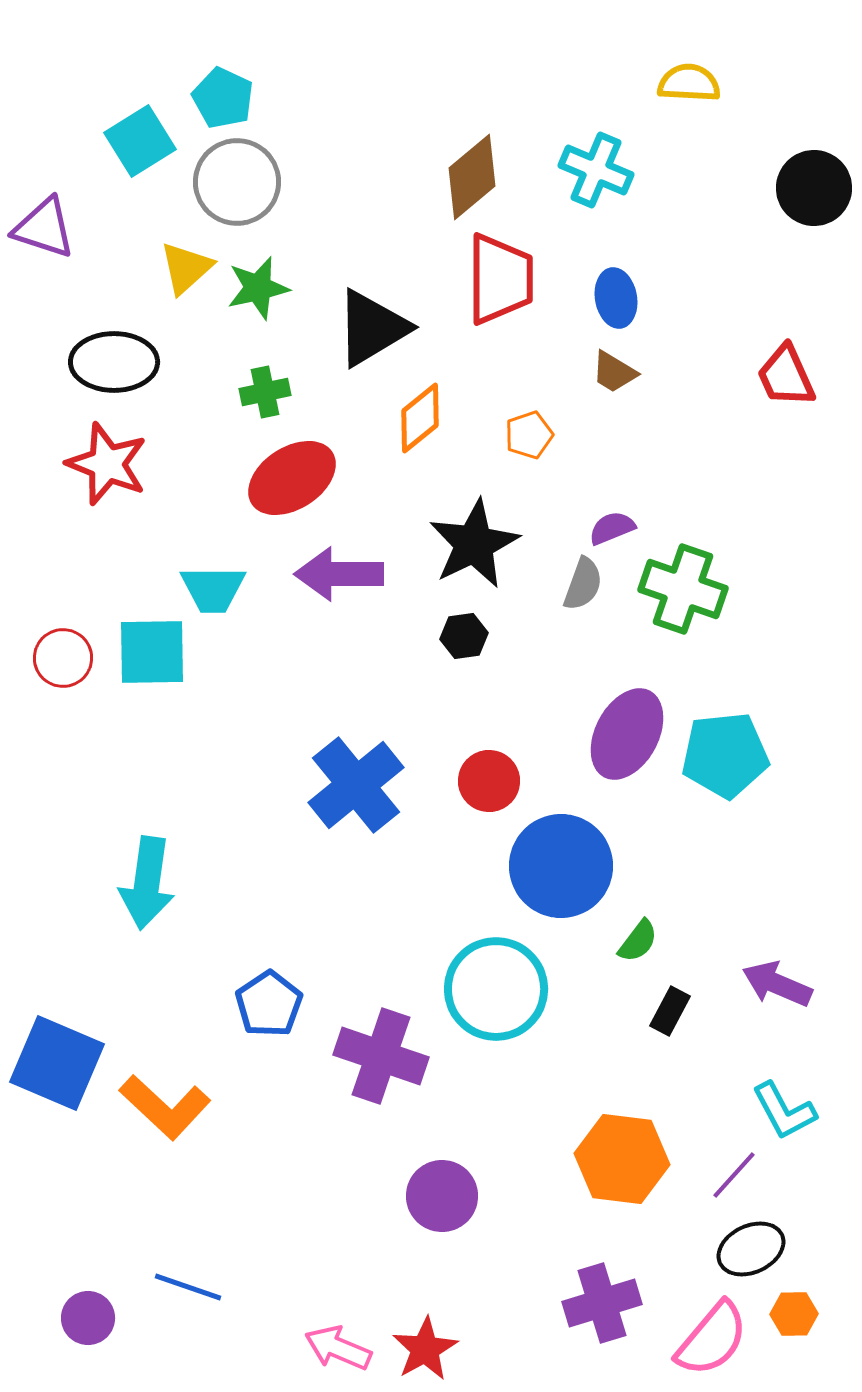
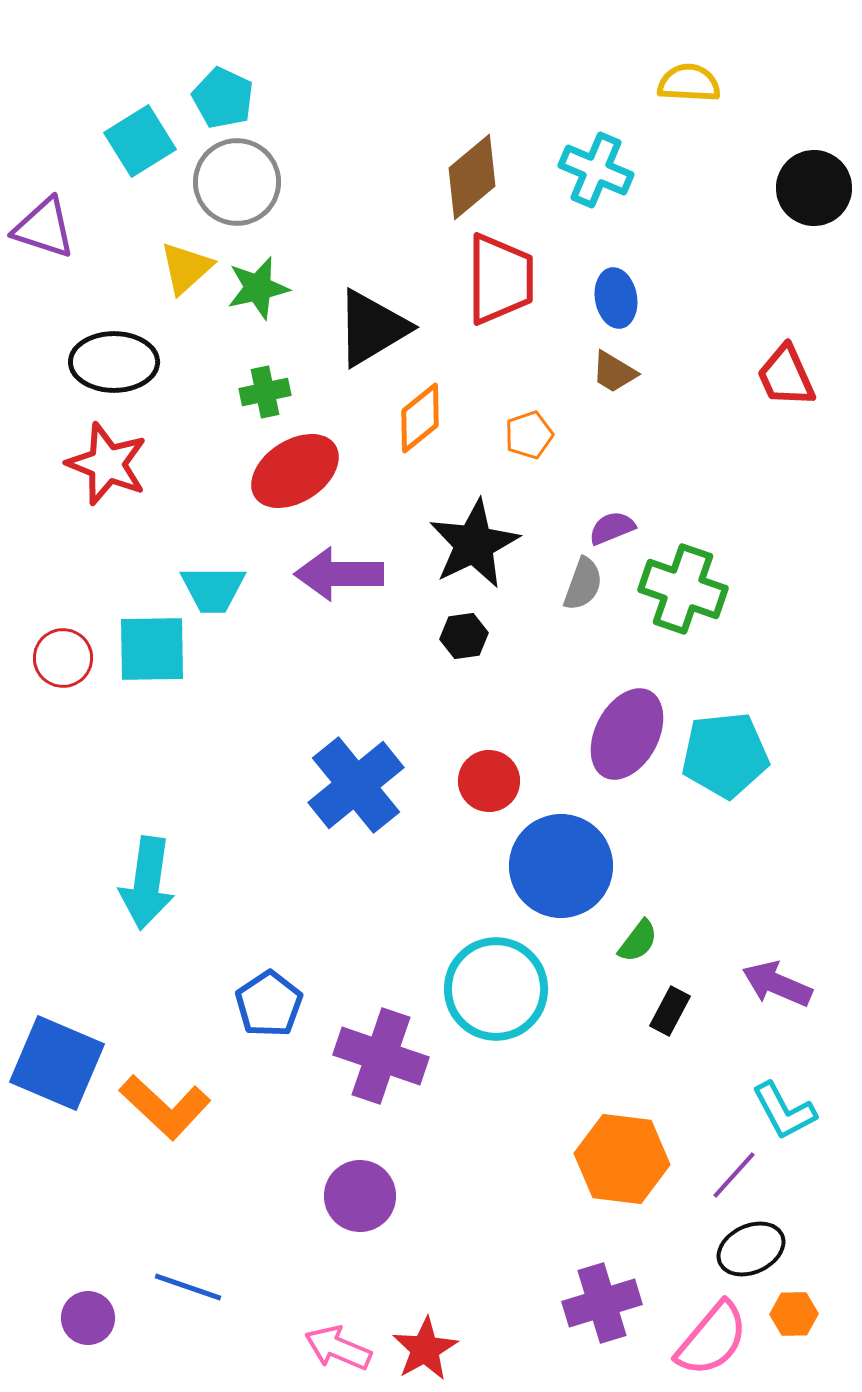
red ellipse at (292, 478): moved 3 px right, 7 px up
cyan square at (152, 652): moved 3 px up
purple circle at (442, 1196): moved 82 px left
